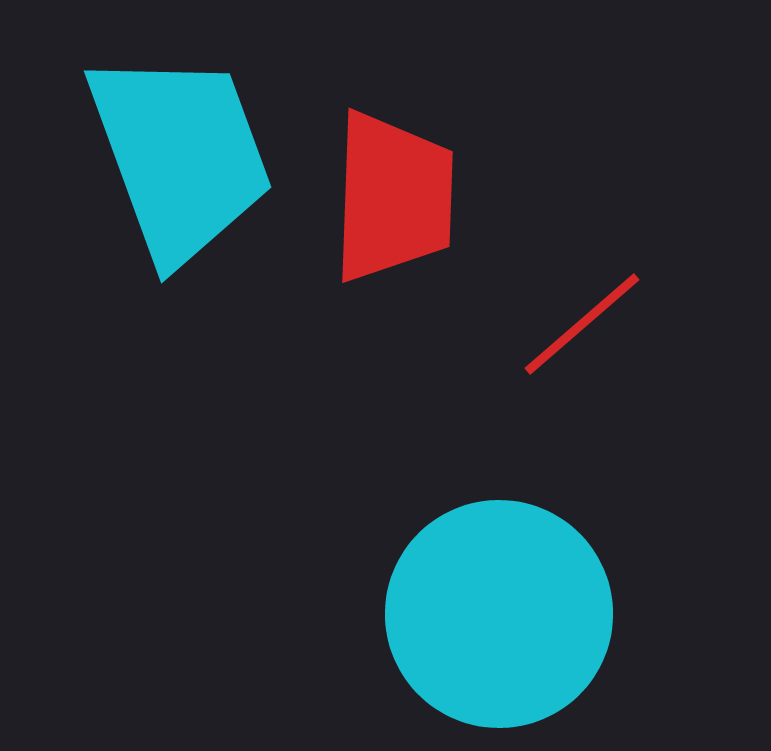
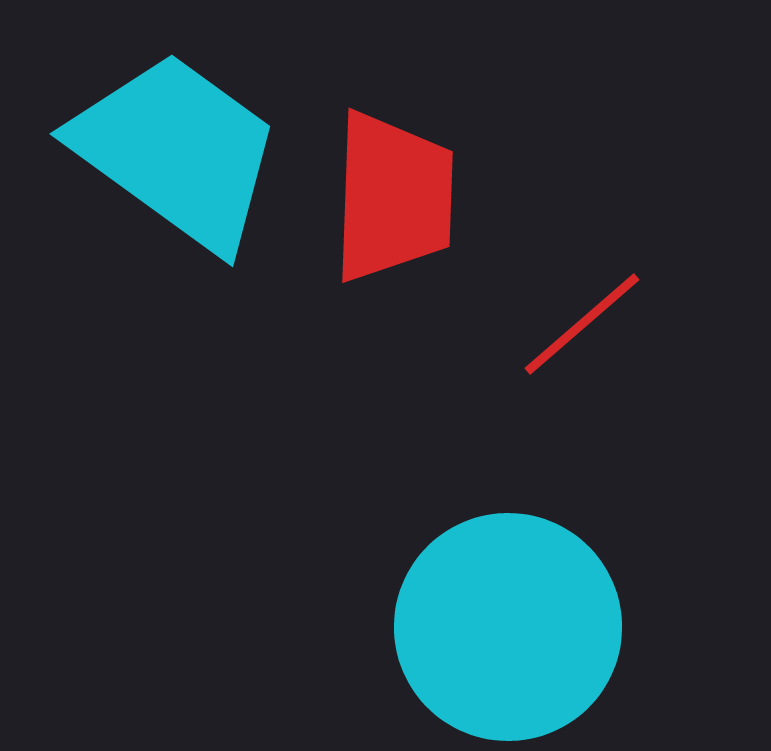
cyan trapezoid: moved 3 px left, 5 px up; rotated 34 degrees counterclockwise
cyan circle: moved 9 px right, 13 px down
